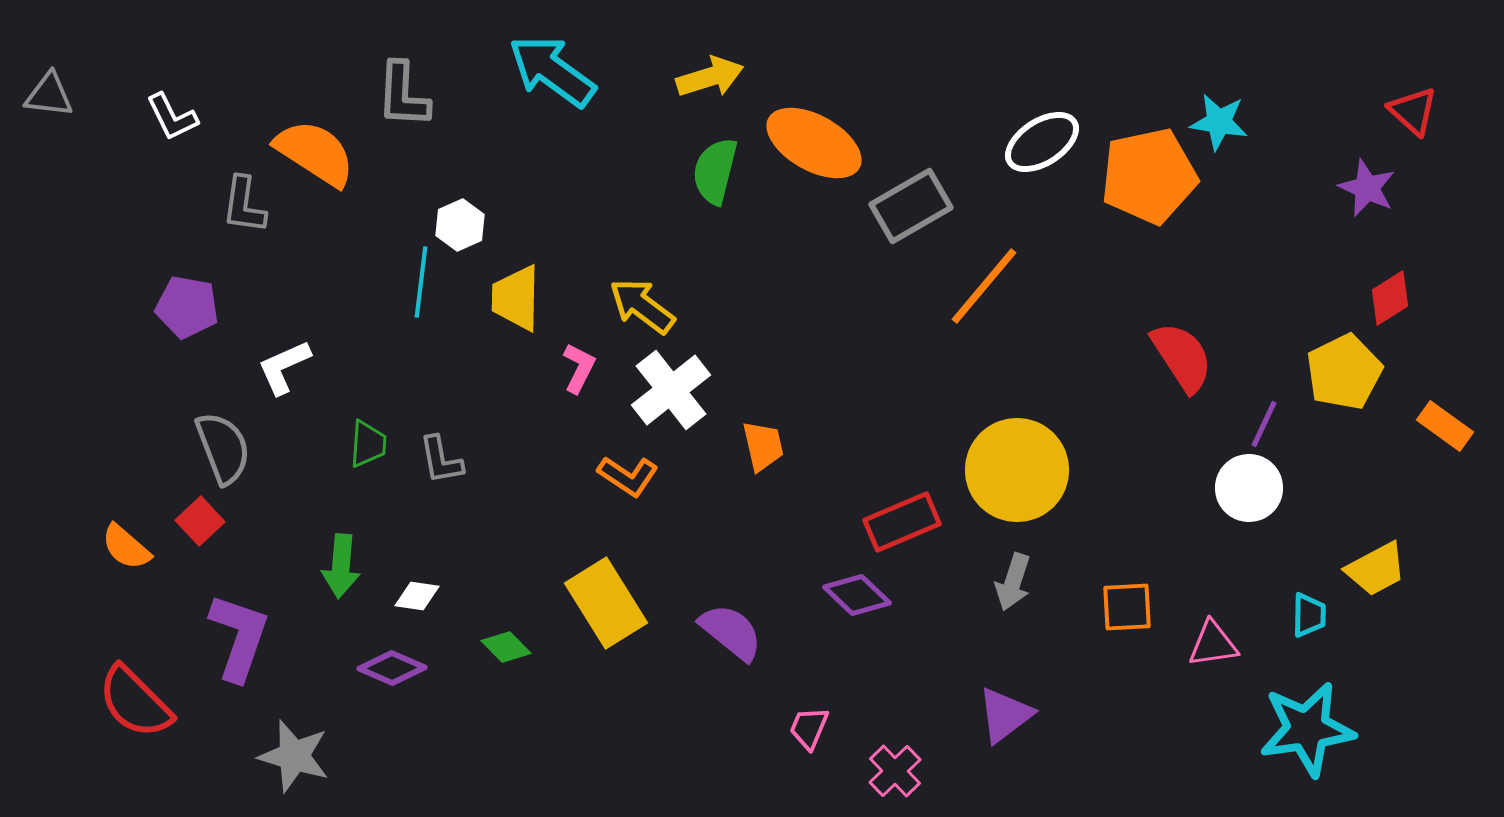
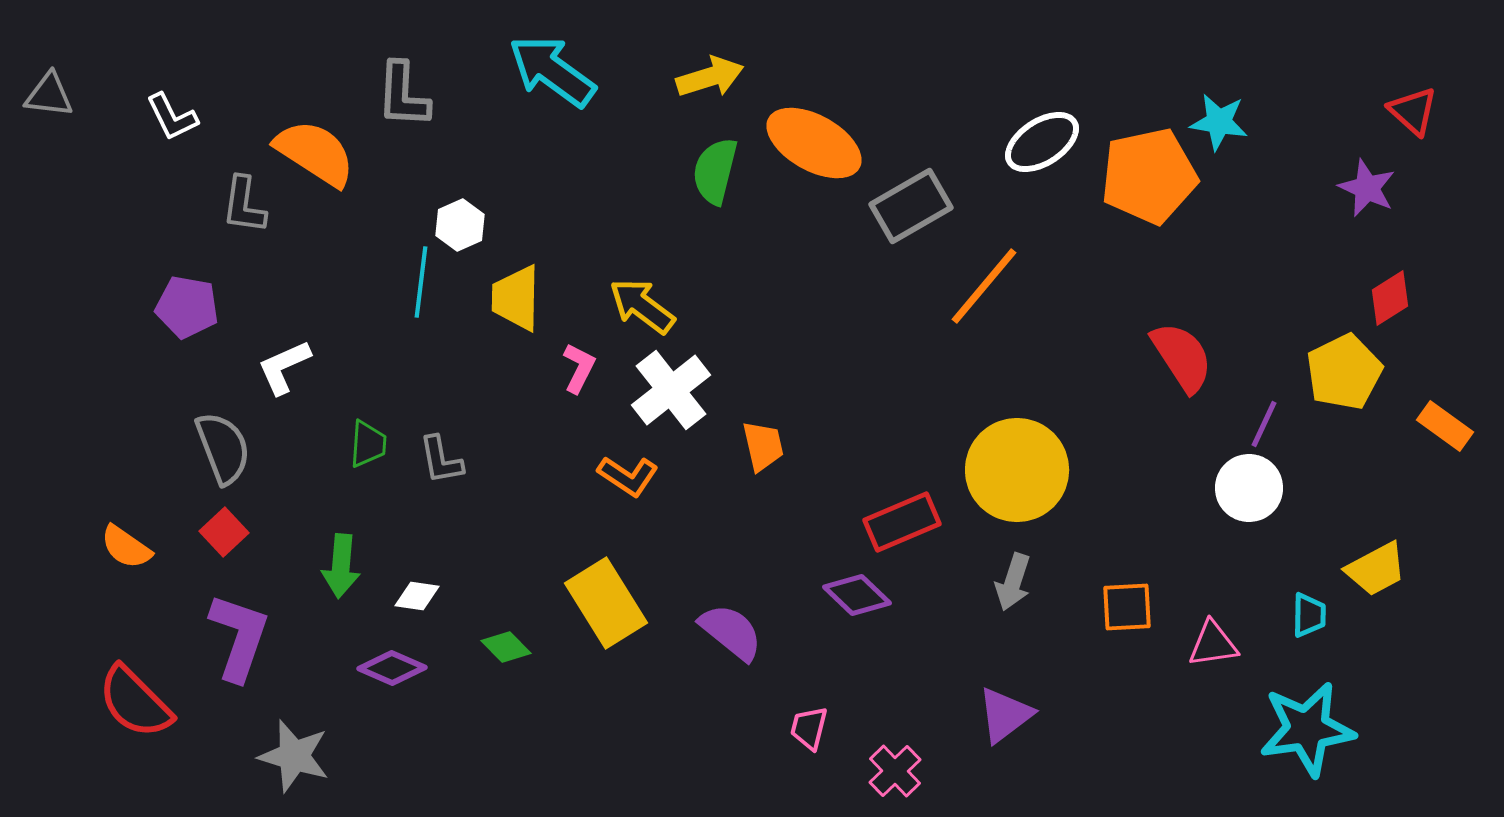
red square at (200, 521): moved 24 px right, 11 px down
orange semicircle at (126, 547): rotated 6 degrees counterclockwise
pink trapezoid at (809, 728): rotated 9 degrees counterclockwise
